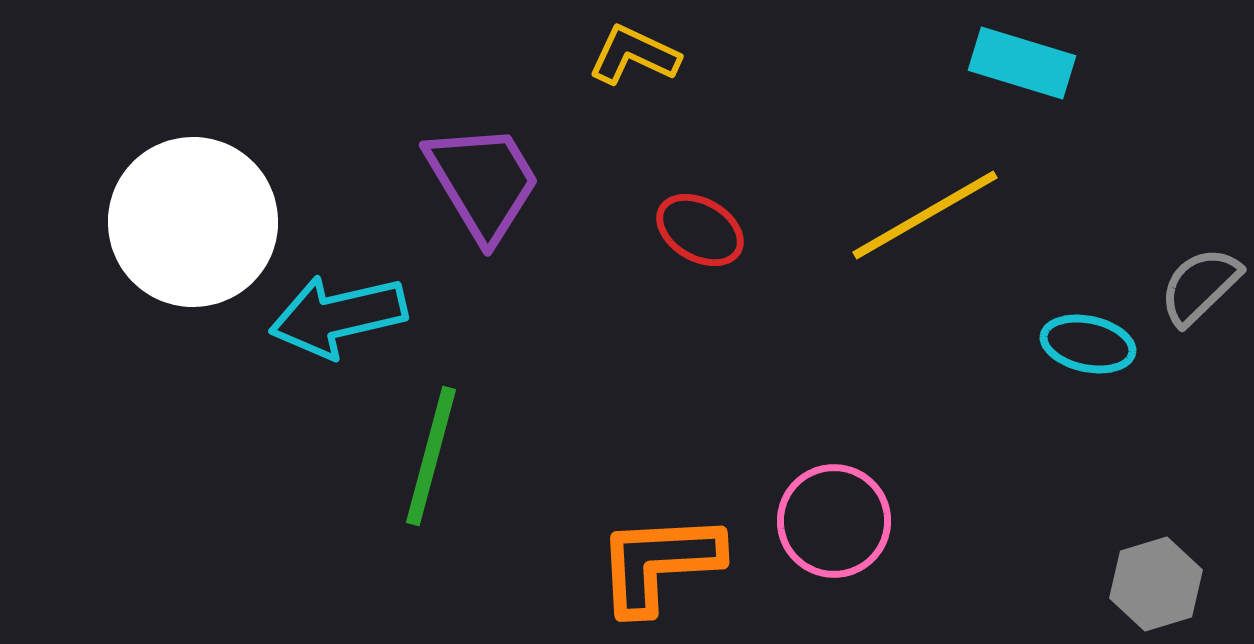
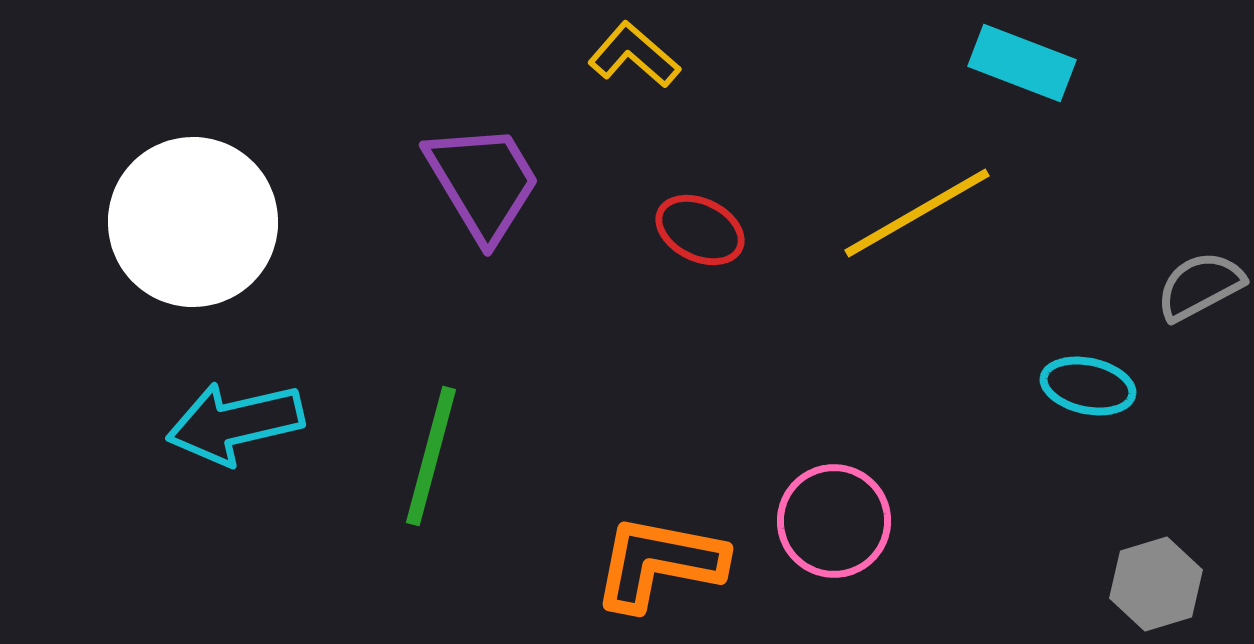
yellow L-shape: rotated 16 degrees clockwise
cyan rectangle: rotated 4 degrees clockwise
yellow line: moved 8 px left, 2 px up
red ellipse: rotated 4 degrees counterclockwise
gray semicircle: rotated 16 degrees clockwise
cyan arrow: moved 103 px left, 107 px down
cyan ellipse: moved 42 px down
orange L-shape: rotated 14 degrees clockwise
